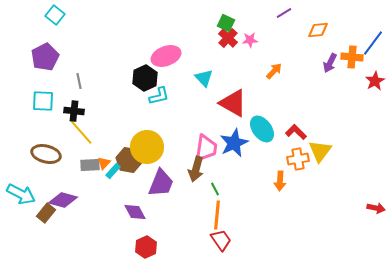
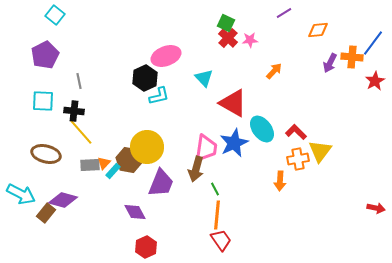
purple pentagon at (45, 57): moved 2 px up
